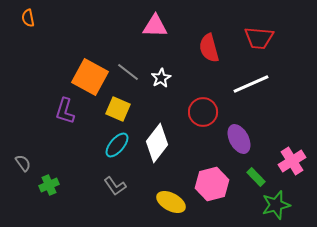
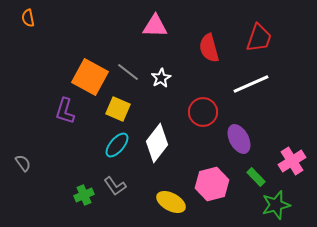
red trapezoid: rotated 76 degrees counterclockwise
green cross: moved 35 px right, 10 px down
